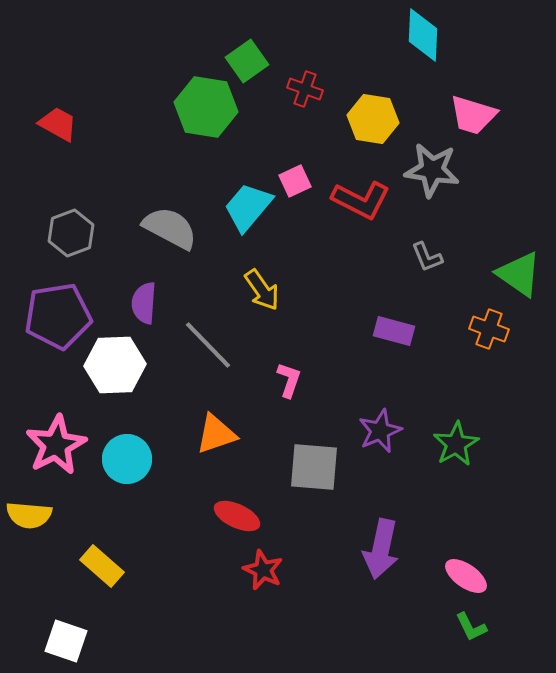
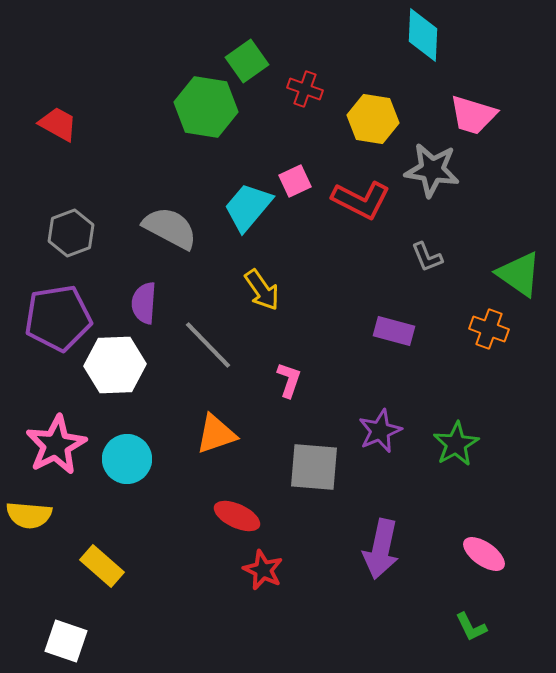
purple pentagon: moved 2 px down
pink ellipse: moved 18 px right, 22 px up
